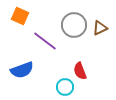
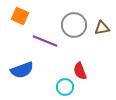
brown triangle: moved 2 px right; rotated 14 degrees clockwise
purple line: rotated 15 degrees counterclockwise
